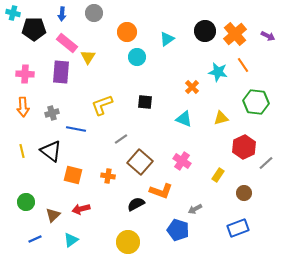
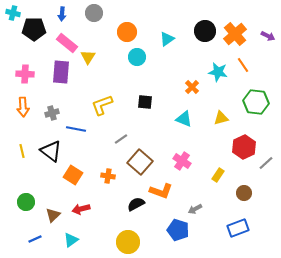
orange square at (73, 175): rotated 18 degrees clockwise
